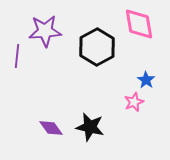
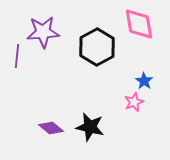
purple star: moved 2 px left, 1 px down
blue star: moved 2 px left, 1 px down
purple diamond: rotated 15 degrees counterclockwise
